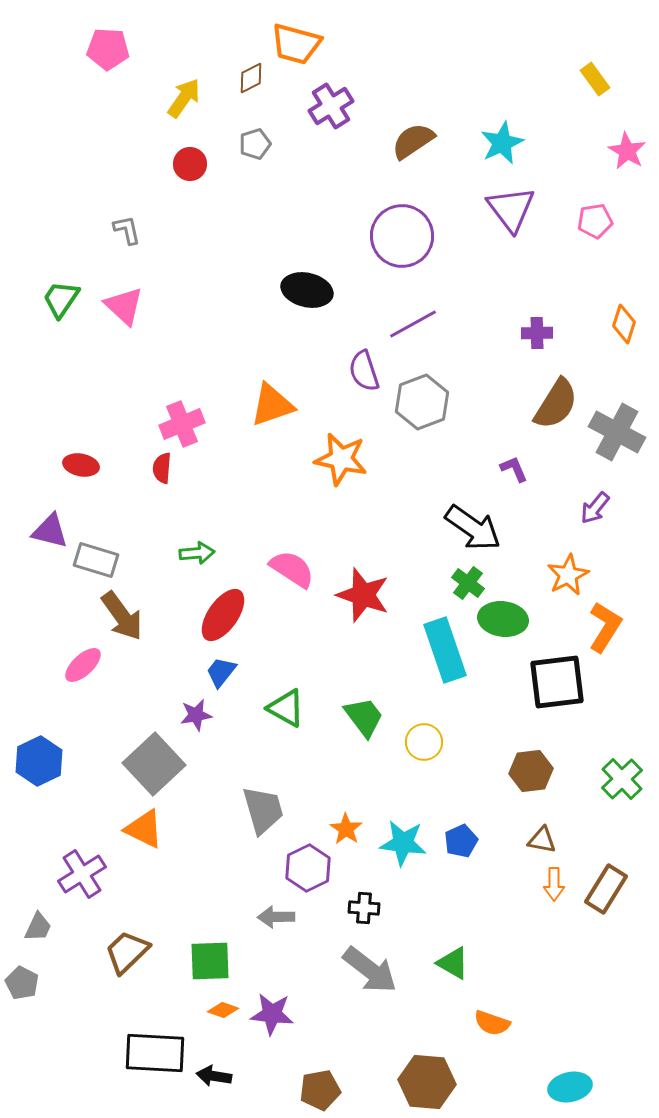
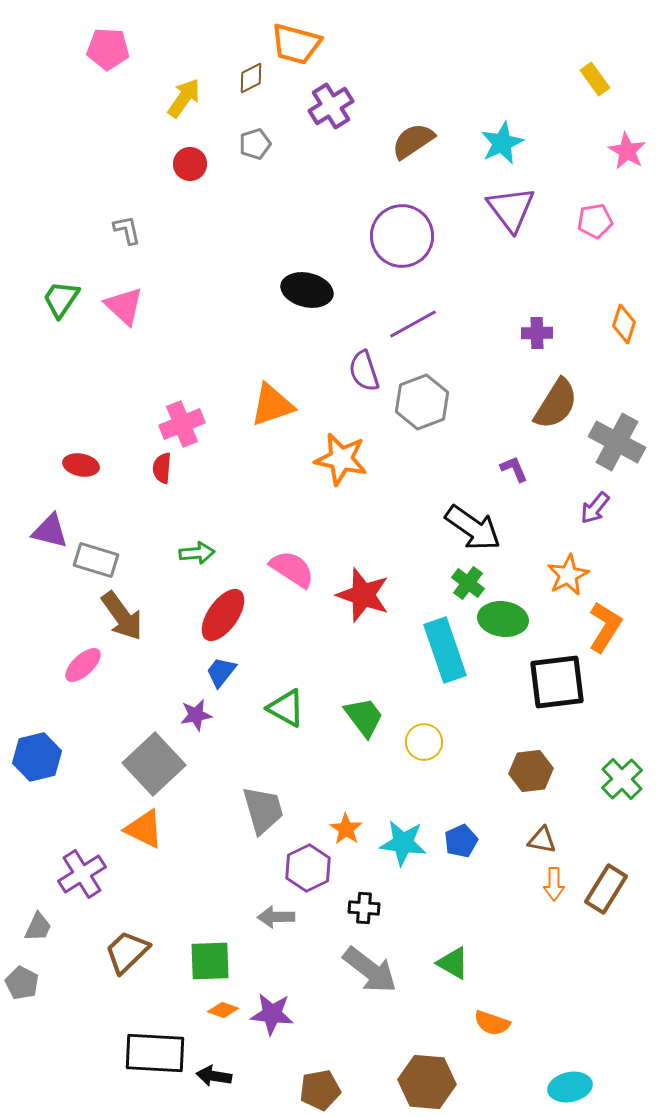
gray cross at (617, 432): moved 10 px down
blue hexagon at (39, 761): moved 2 px left, 4 px up; rotated 12 degrees clockwise
